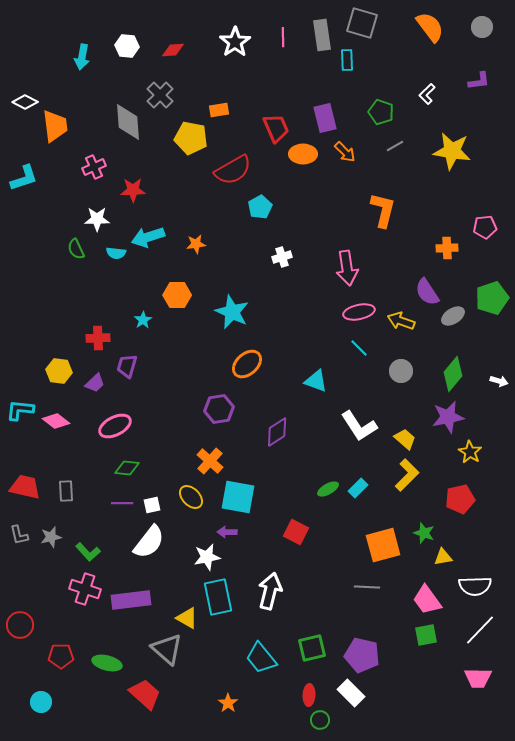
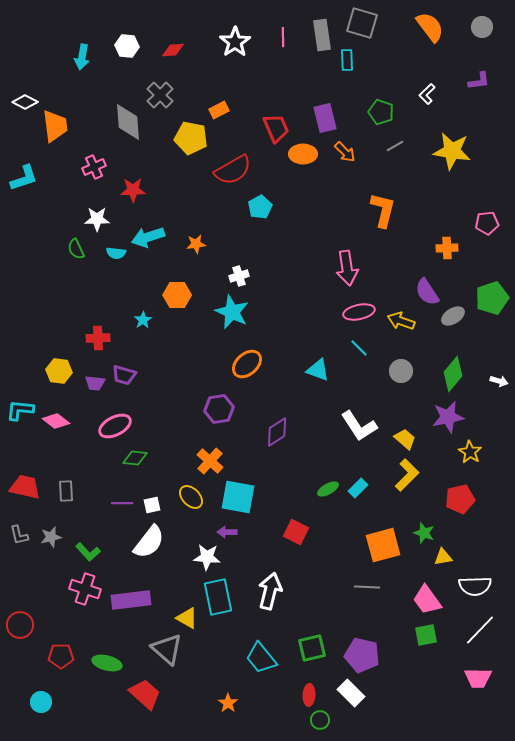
orange rectangle at (219, 110): rotated 18 degrees counterclockwise
pink pentagon at (485, 227): moved 2 px right, 4 px up
white cross at (282, 257): moved 43 px left, 19 px down
purple trapezoid at (127, 366): moved 3 px left, 9 px down; rotated 90 degrees counterclockwise
cyan triangle at (316, 381): moved 2 px right, 11 px up
purple trapezoid at (95, 383): rotated 50 degrees clockwise
green diamond at (127, 468): moved 8 px right, 10 px up
white star at (207, 557): rotated 16 degrees clockwise
